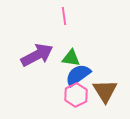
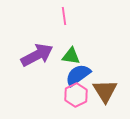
green triangle: moved 2 px up
